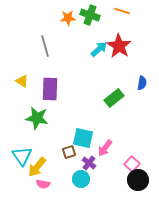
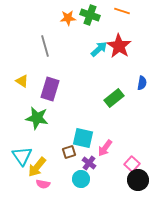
purple rectangle: rotated 15 degrees clockwise
